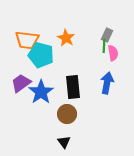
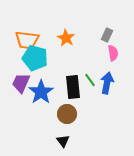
green line: moved 14 px left, 34 px down; rotated 40 degrees counterclockwise
cyan pentagon: moved 6 px left, 3 px down
purple trapezoid: rotated 30 degrees counterclockwise
black triangle: moved 1 px left, 1 px up
